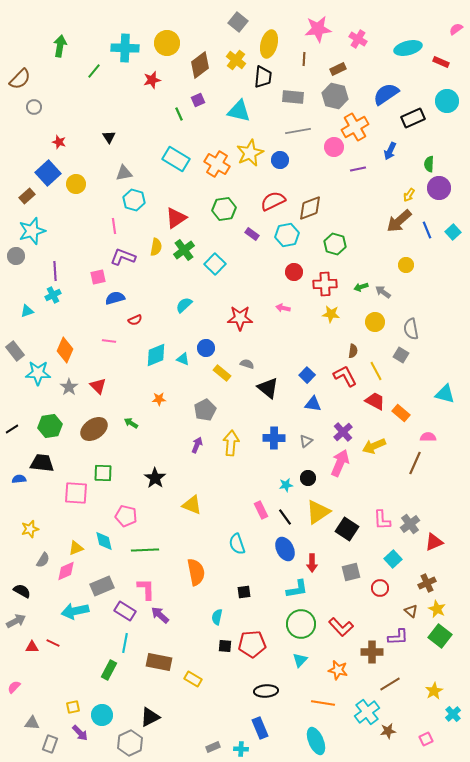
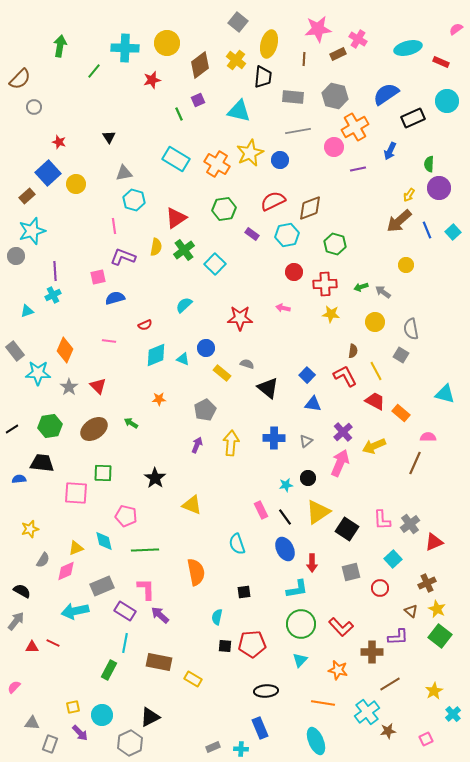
brown rectangle at (338, 69): moved 15 px up
red semicircle at (135, 320): moved 10 px right, 5 px down
gray arrow at (16, 621): rotated 24 degrees counterclockwise
